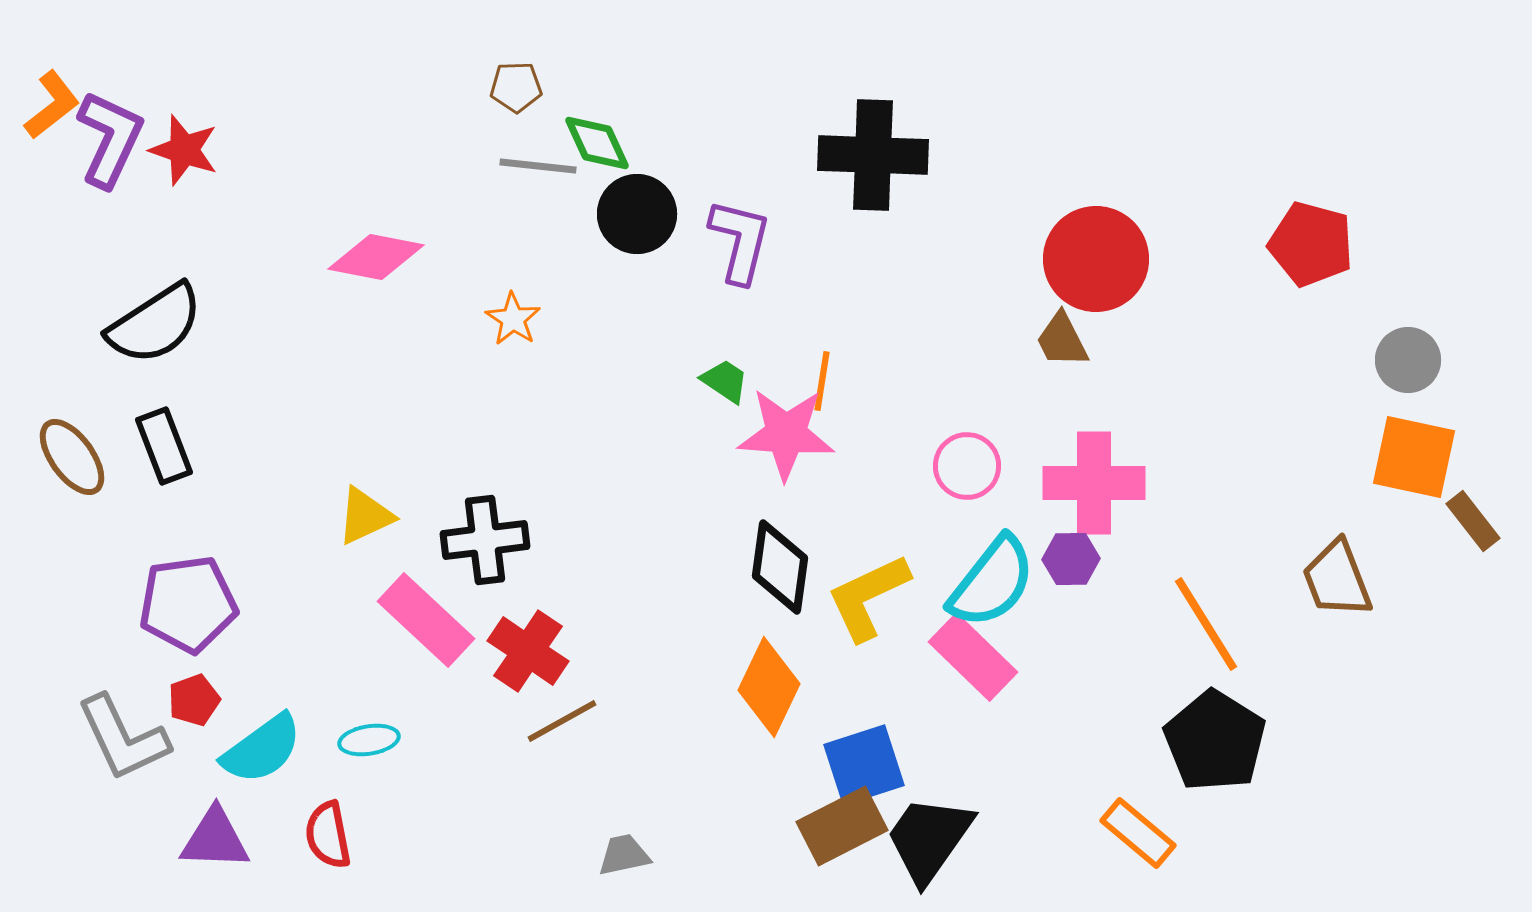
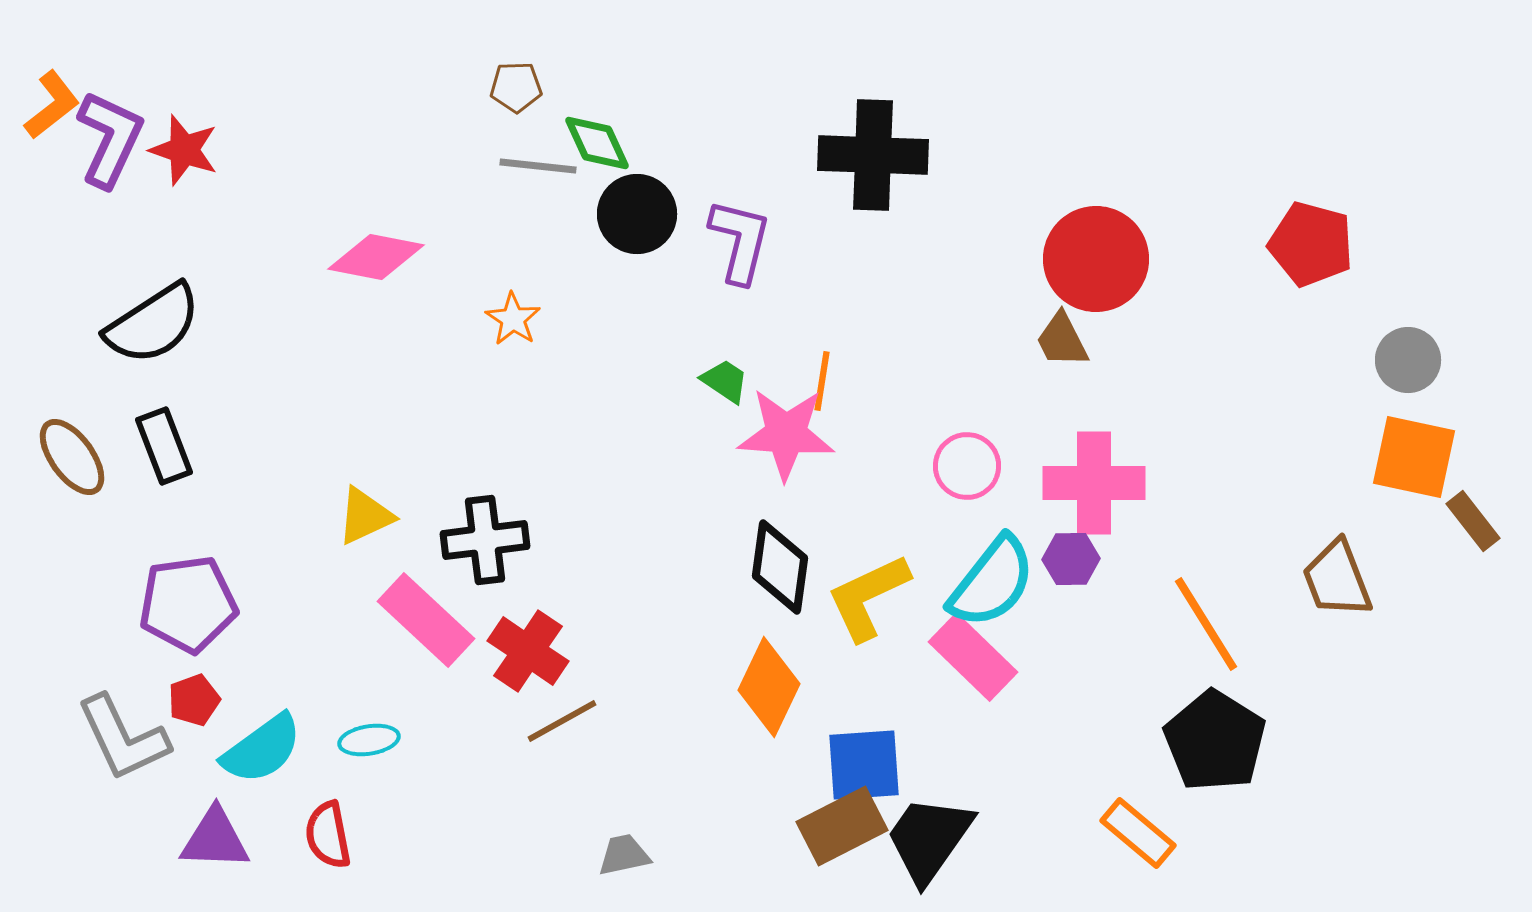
black semicircle at (155, 324): moved 2 px left
blue square at (864, 765): rotated 14 degrees clockwise
